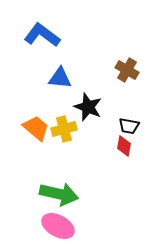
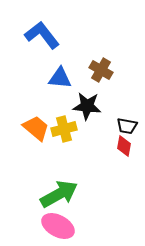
blue L-shape: rotated 15 degrees clockwise
brown cross: moved 26 px left
black star: moved 1 px left, 1 px up; rotated 16 degrees counterclockwise
black trapezoid: moved 2 px left
green arrow: rotated 42 degrees counterclockwise
